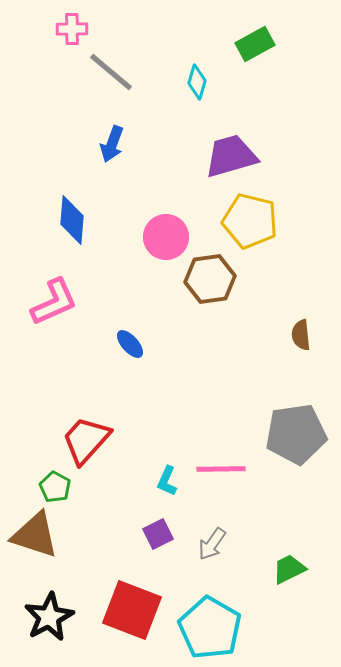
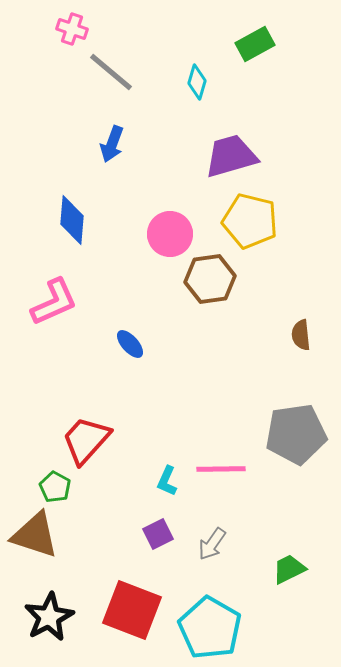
pink cross: rotated 20 degrees clockwise
pink circle: moved 4 px right, 3 px up
